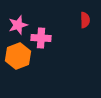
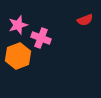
red semicircle: rotated 70 degrees clockwise
pink cross: rotated 18 degrees clockwise
